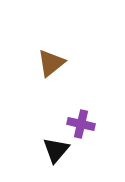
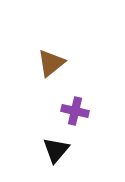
purple cross: moved 6 px left, 13 px up
